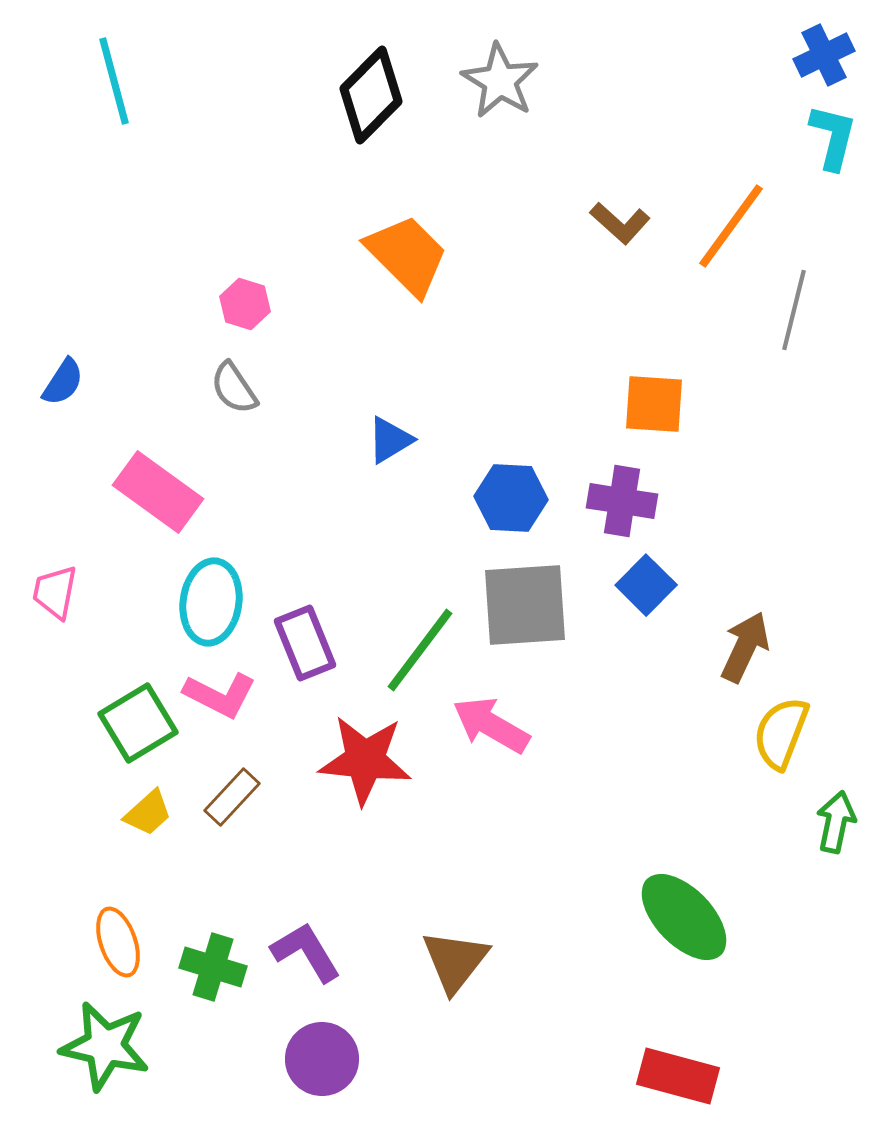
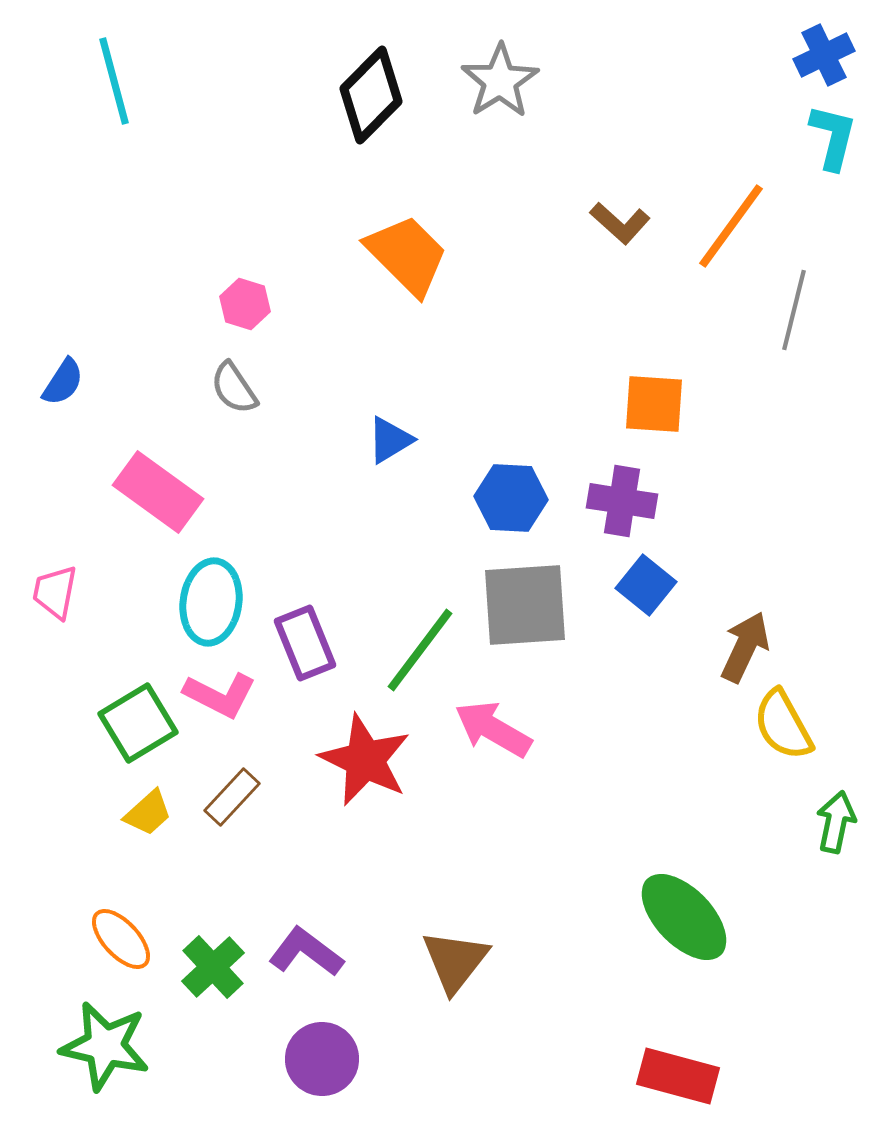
gray star: rotated 8 degrees clockwise
blue square: rotated 6 degrees counterclockwise
pink arrow: moved 2 px right, 4 px down
yellow semicircle: moved 2 px right, 8 px up; rotated 50 degrees counterclockwise
red star: rotated 20 degrees clockwise
orange ellipse: moved 3 px right, 3 px up; rotated 24 degrees counterclockwise
purple L-shape: rotated 22 degrees counterclockwise
green cross: rotated 30 degrees clockwise
